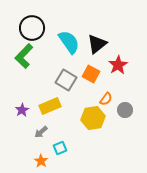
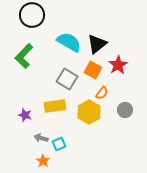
black circle: moved 13 px up
cyan semicircle: rotated 25 degrees counterclockwise
orange square: moved 2 px right, 4 px up
gray square: moved 1 px right, 1 px up
orange semicircle: moved 4 px left, 6 px up
yellow rectangle: moved 5 px right; rotated 15 degrees clockwise
purple star: moved 3 px right, 5 px down; rotated 24 degrees counterclockwise
yellow hexagon: moved 4 px left, 6 px up; rotated 20 degrees counterclockwise
gray arrow: moved 6 px down; rotated 56 degrees clockwise
cyan square: moved 1 px left, 4 px up
orange star: moved 2 px right
